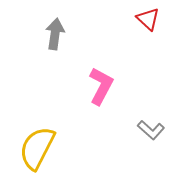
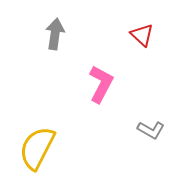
red triangle: moved 6 px left, 16 px down
pink L-shape: moved 2 px up
gray L-shape: rotated 12 degrees counterclockwise
